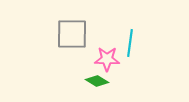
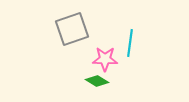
gray square: moved 5 px up; rotated 20 degrees counterclockwise
pink star: moved 2 px left
